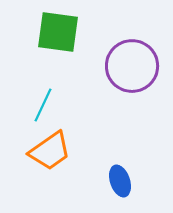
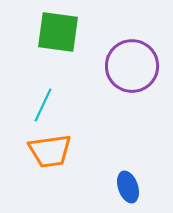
orange trapezoid: rotated 27 degrees clockwise
blue ellipse: moved 8 px right, 6 px down
